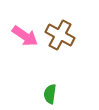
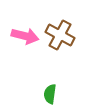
pink arrow: rotated 20 degrees counterclockwise
